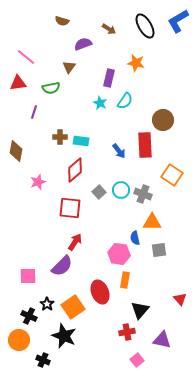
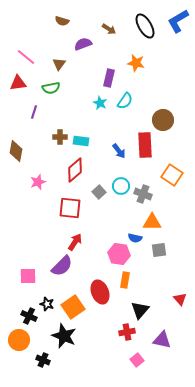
brown triangle at (69, 67): moved 10 px left, 3 px up
cyan circle at (121, 190): moved 4 px up
blue semicircle at (135, 238): rotated 64 degrees counterclockwise
black star at (47, 304): rotated 16 degrees counterclockwise
